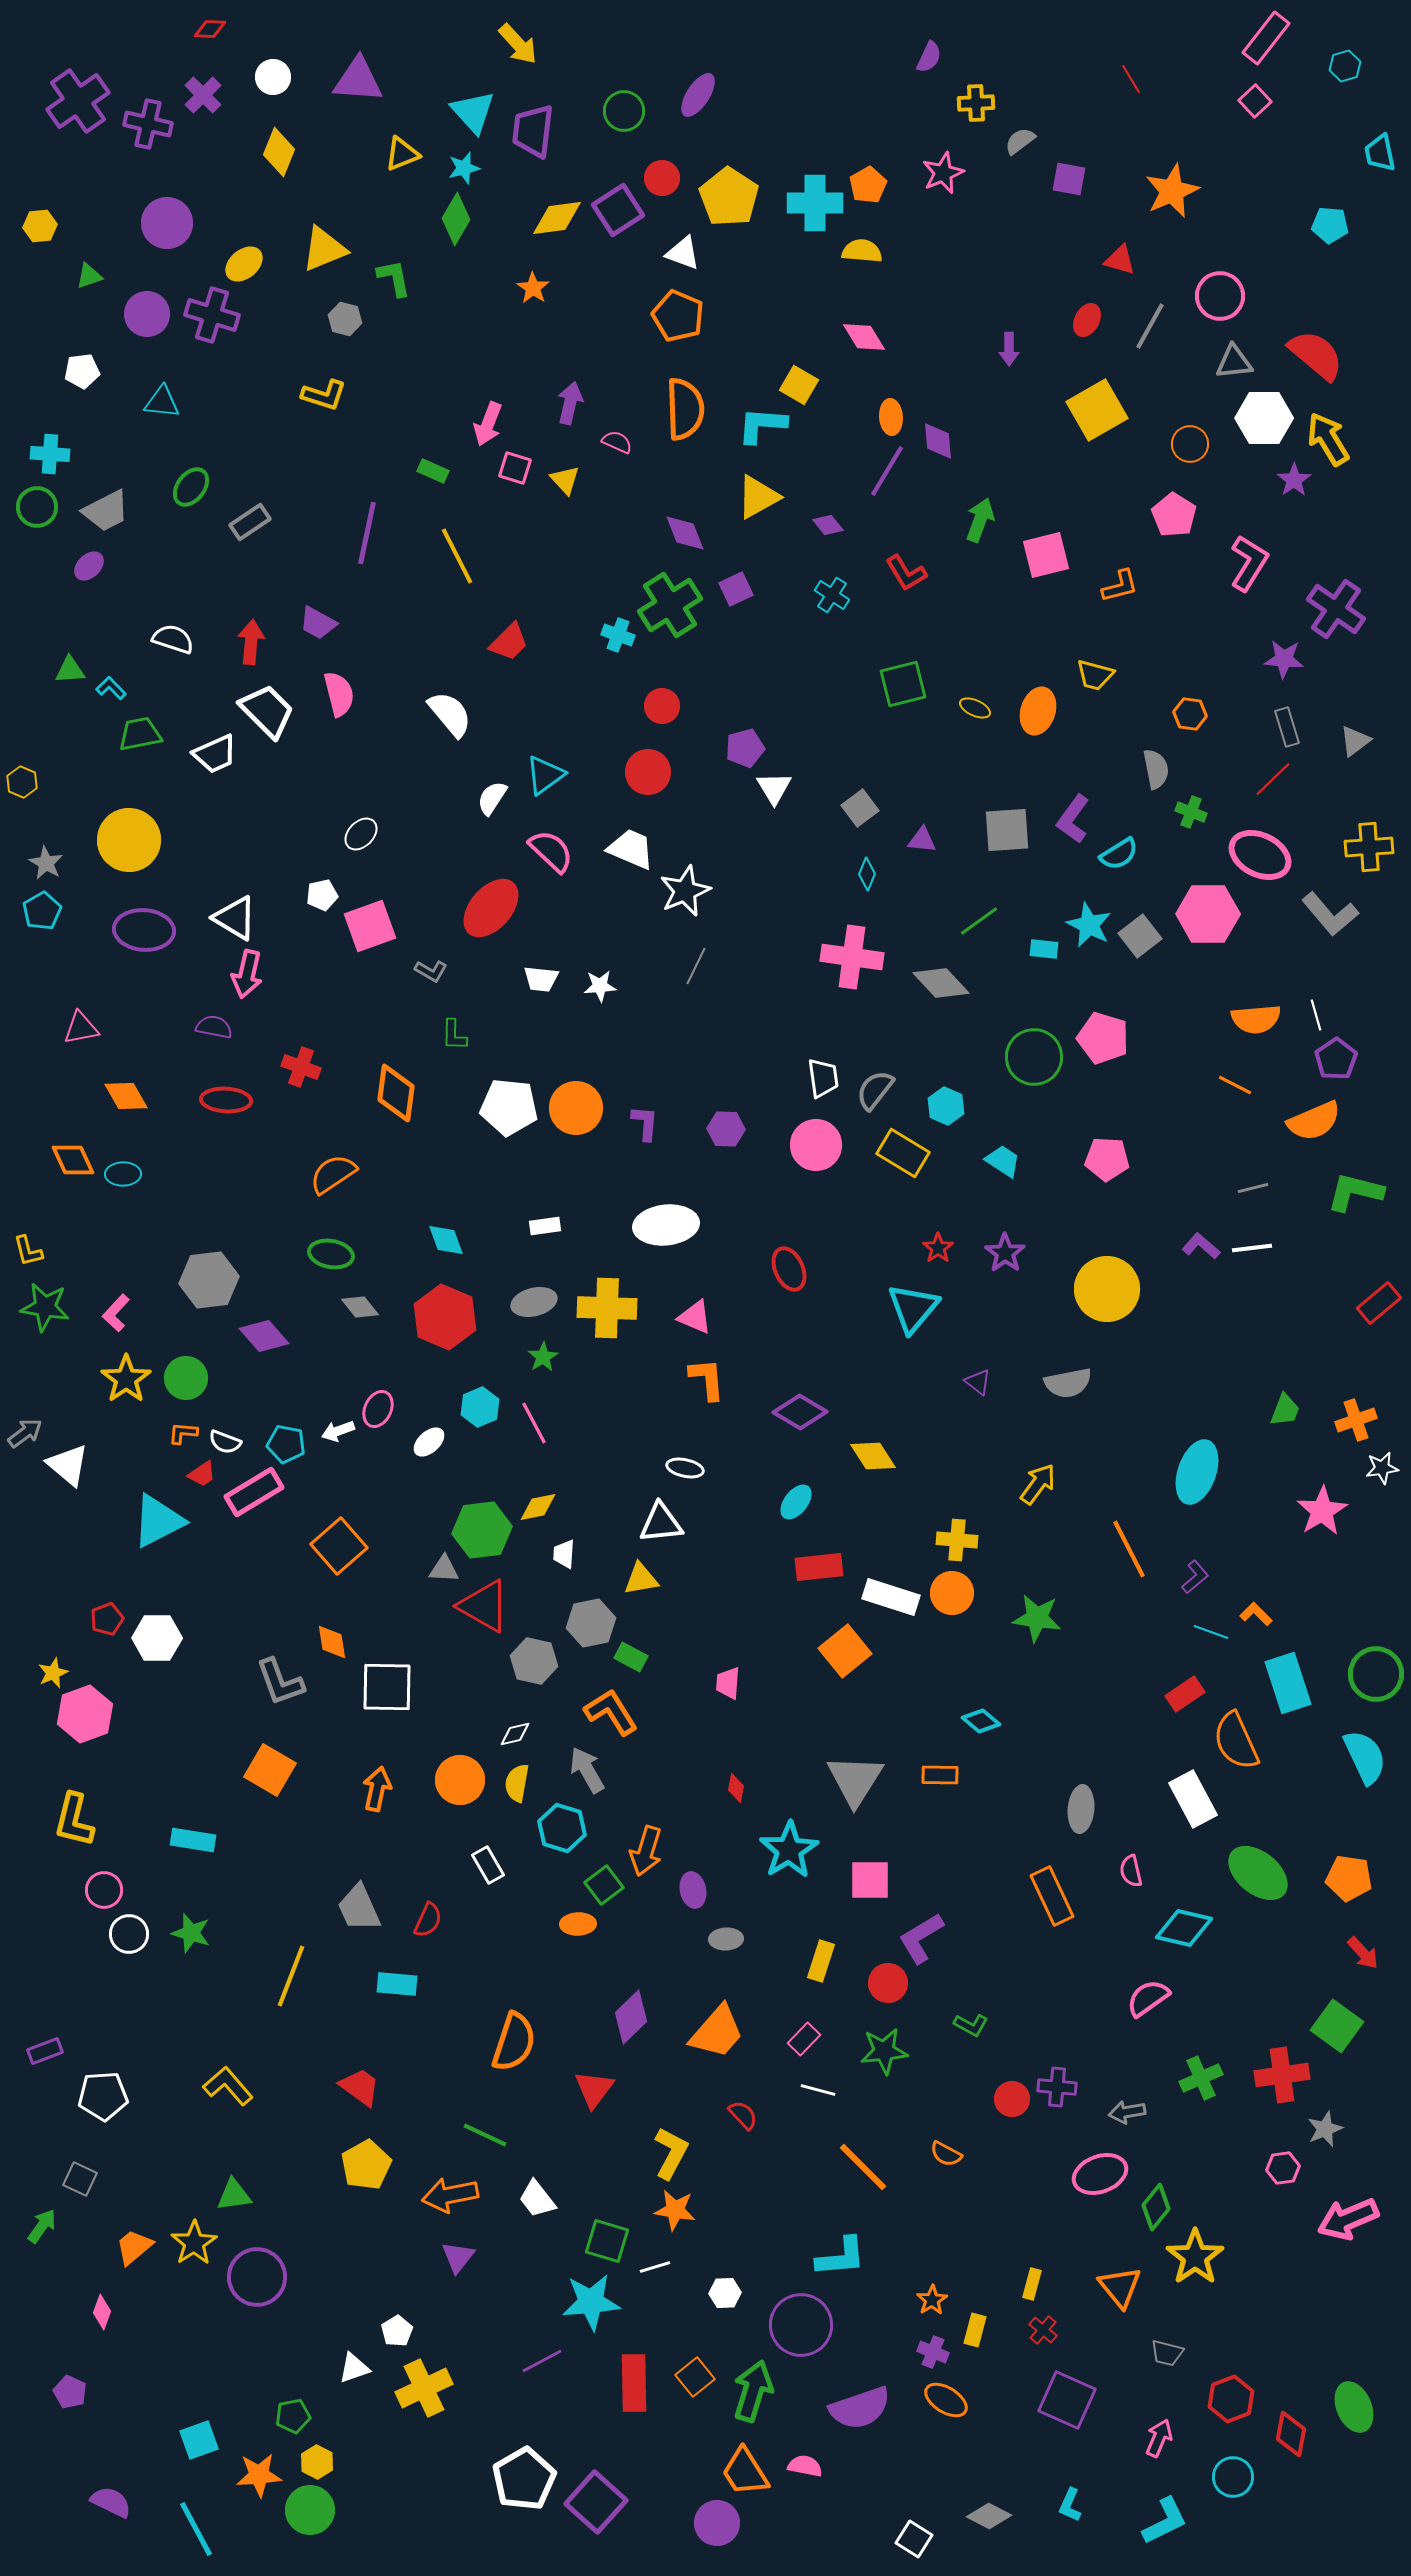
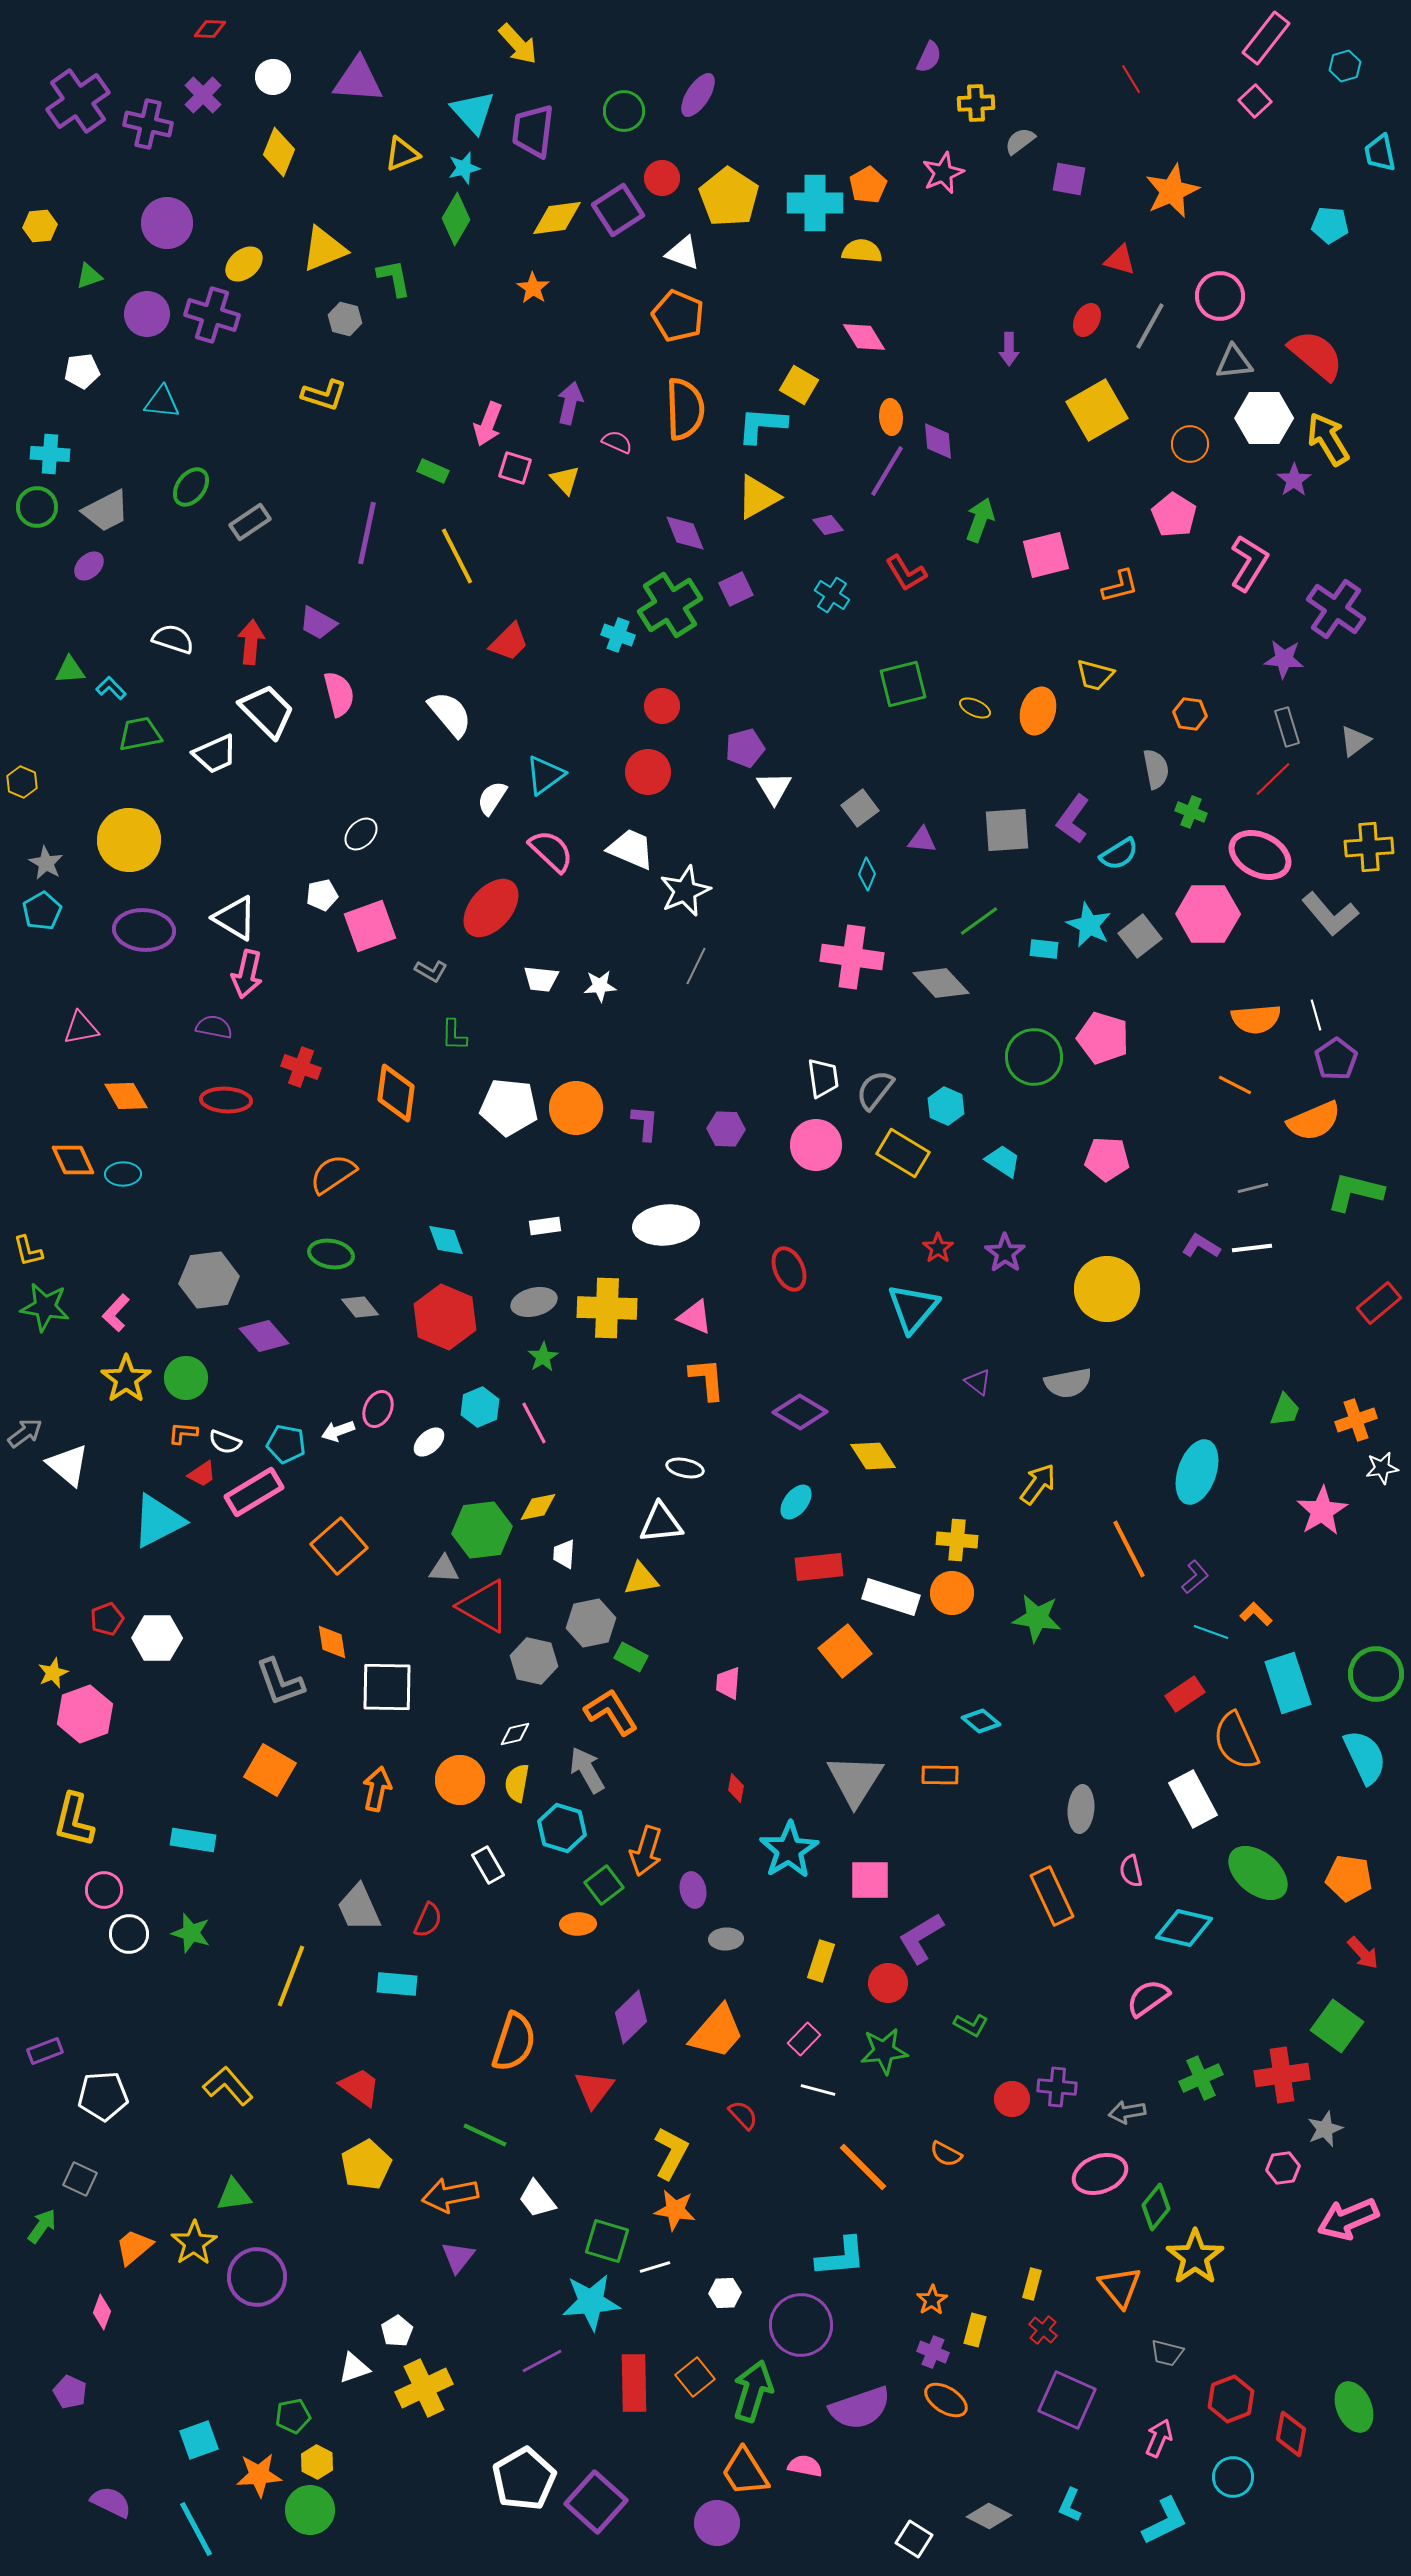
purple L-shape at (1201, 1246): rotated 9 degrees counterclockwise
